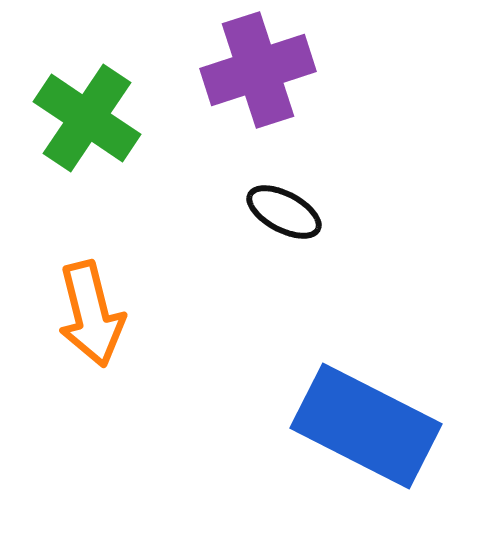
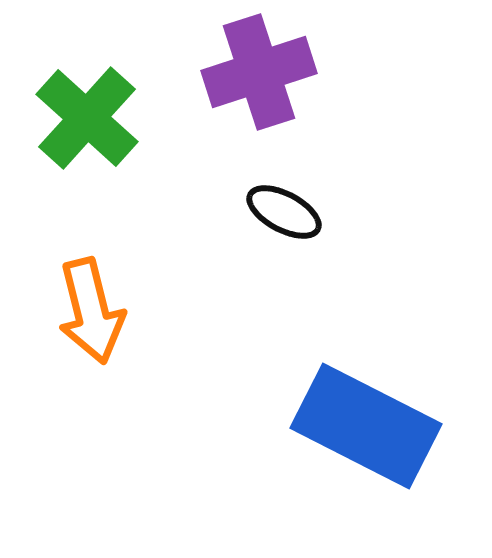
purple cross: moved 1 px right, 2 px down
green cross: rotated 8 degrees clockwise
orange arrow: moved 3 px up
